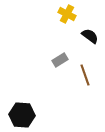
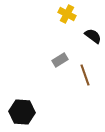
black semicircle: moved 3 px right
black hexagon: moved 3 px up
